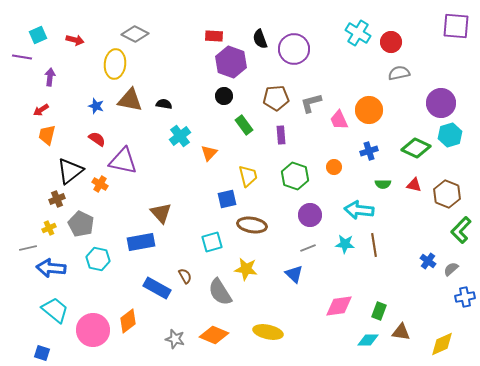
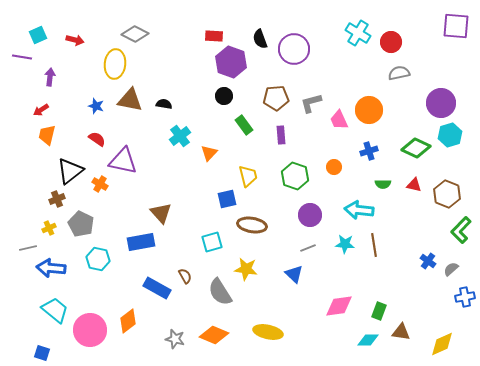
pink circle at (93, 330): moved 3 px left
